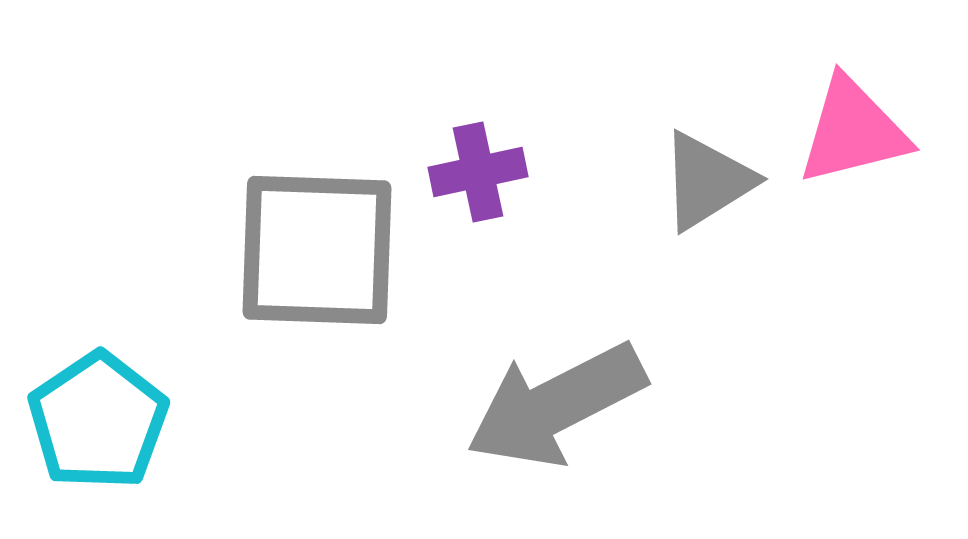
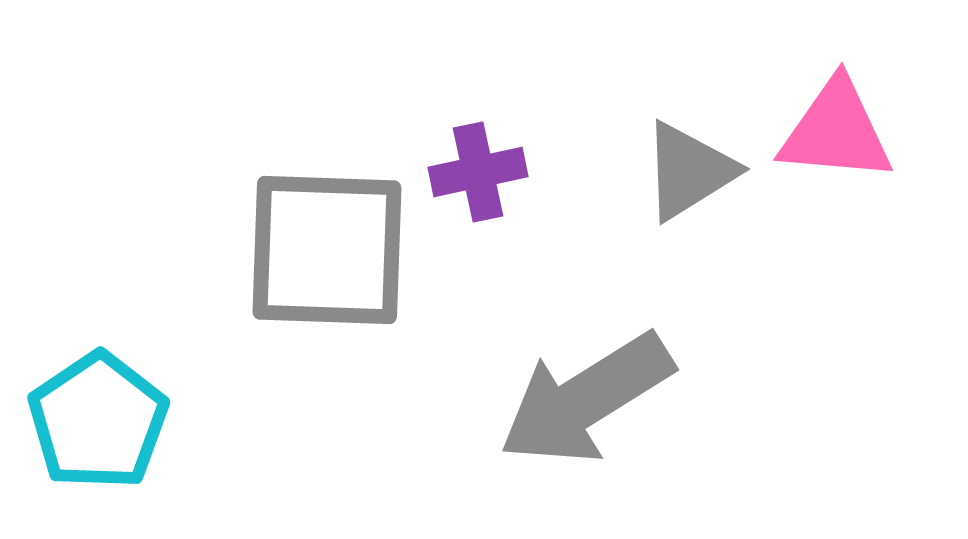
pink triangle: moved 17 px left; rotated 19 degrees clockwise
gray triangle: moved 18 px left, 10 px up
gray square: moved 10 px right
gray arrow: moved 30 px right, 6 px up; rotated 5 degrees counterclockwise
